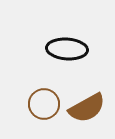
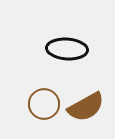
brown semicircle: moved 1 px left, 1 px up
